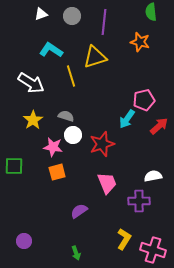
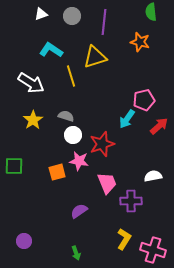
pink star: moved 26 px right, 14 px down
purple cross: moved 8 px left
